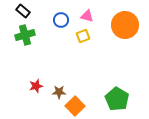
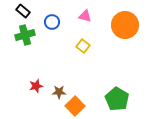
pink triangle: moved 2 px left
blue circle: moved 9 px left, 2 px down
yellow square: moved 10 px down; rotated 32 degrees counterclockwise
